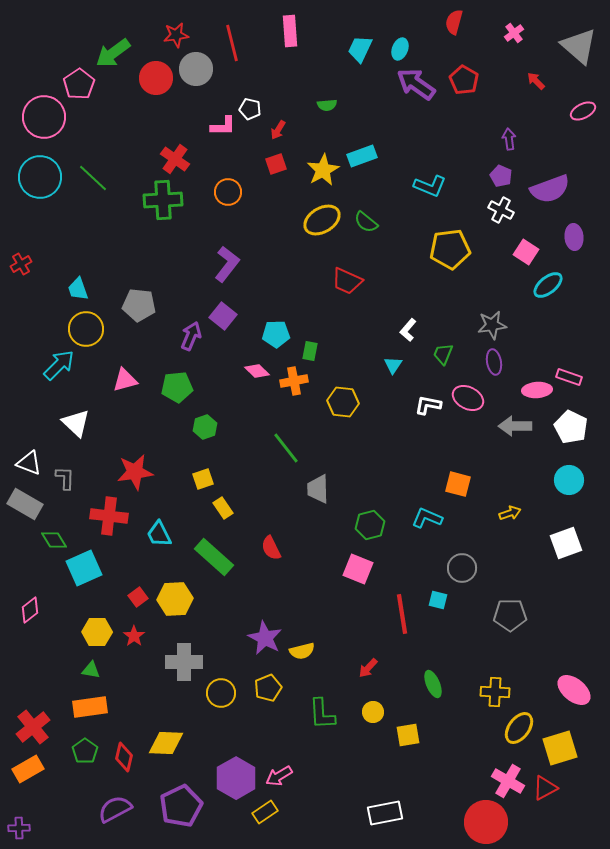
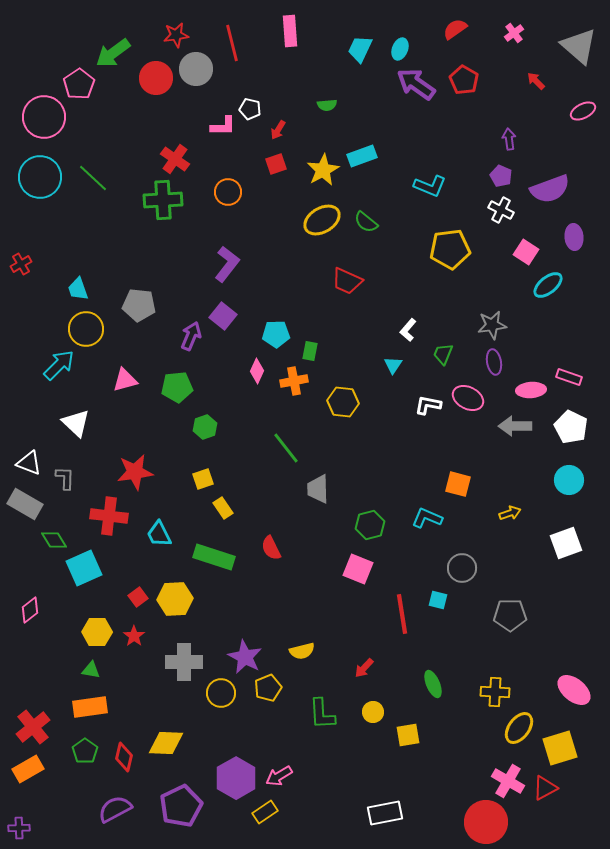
red semicircle at (454, 22): moved 1 px right, 7 px down; rotated 40 degrees clockwise
pink diamond at (257, 371): rotated 70 degrees clockwise
pink ellipse at (537, 390): moved 6 px left
green rectangle at (214, 557): rotated 24 degrees counterclockwise
purple star at (265, 638): moved 20 px left, 19 px down
red arrow at (368, 668): moved 4 px left
